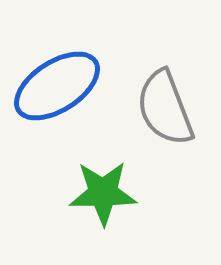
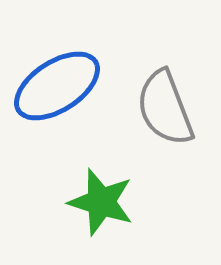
green star: moved 2 px left, 9 px down; rotated 18 degrees clockwise
